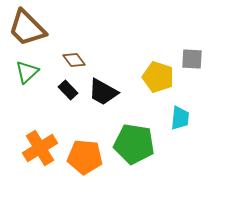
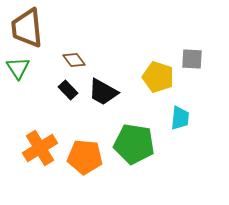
brown trapezoid: rotated 39 degrees clockwise
green triangle: moved 9 px left, 4 px up; rotated 20 degrees counterclockwise
